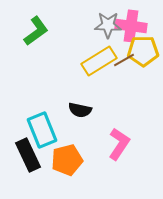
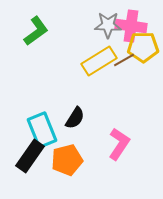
yellow pentagon: moved 4 px up
black semicircle: moved 5 px left, 8 px down; rotated 70 degrees counterclockwise
black rectangle: moved 2 px right, 1 px down; rotated 60 degrees clockwise
